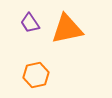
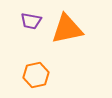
purple trapezoid: moved 1 px right, 2 px up; rotated 45 degrees counterclockwise
